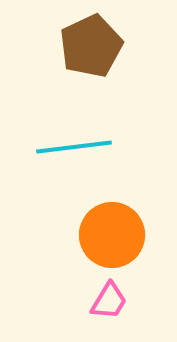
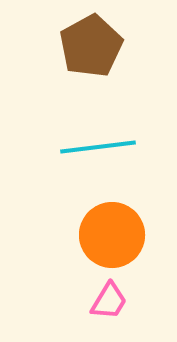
brown pentagon: rotated 4 degrees counterclockwise
cyan line: moved 24 px right
